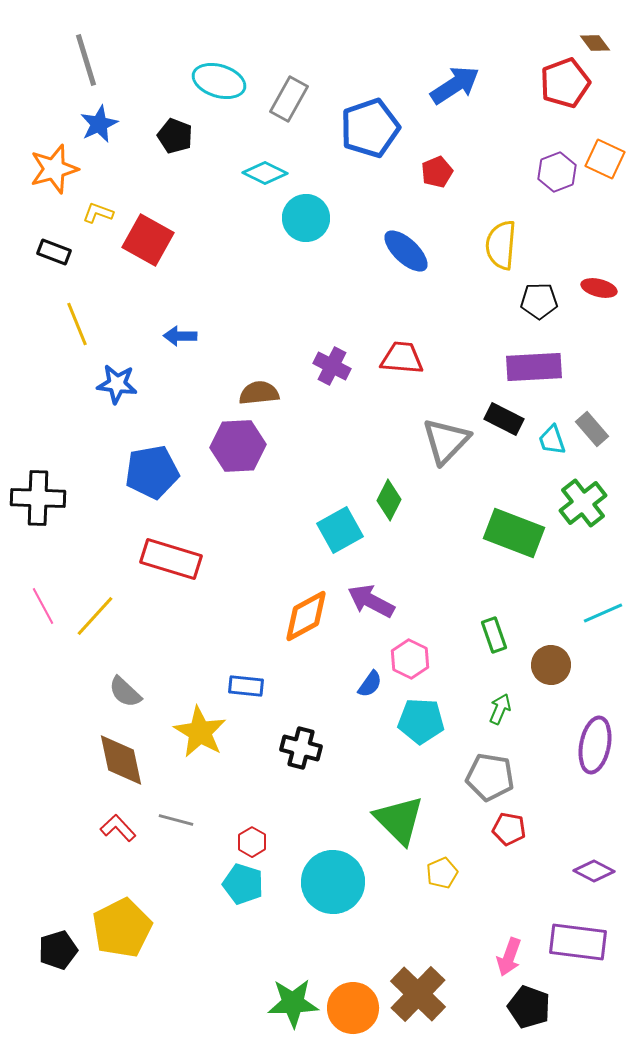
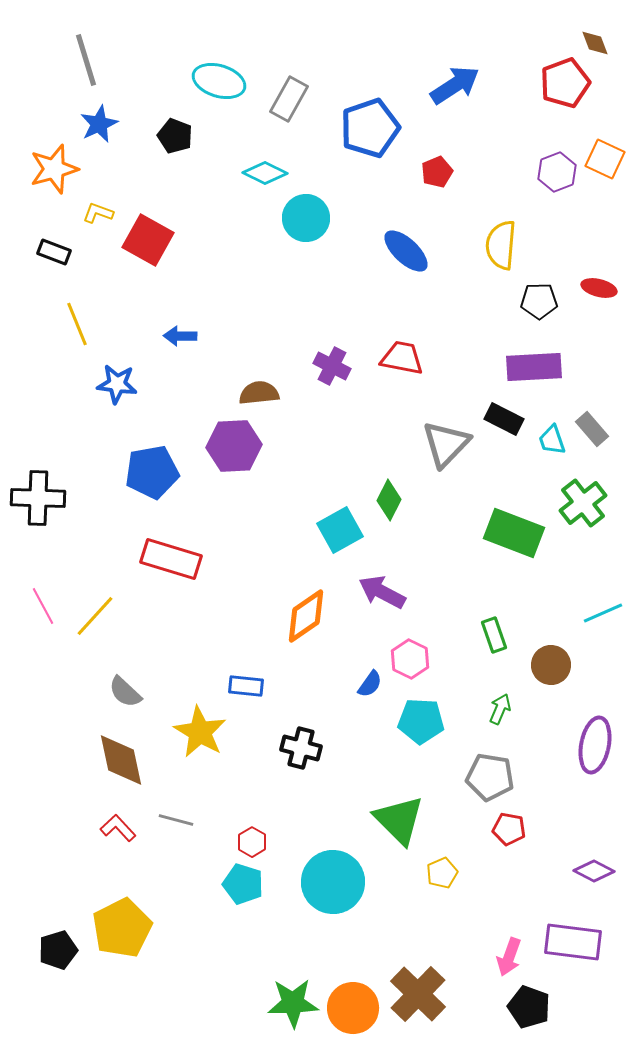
brown diamond at (595, 43): rotated 16 degrees clockwise
red trapezoid at (402, 358): rotated 6 degrees clockwise
gray triangle at (446, 441): moved 3 px down
purple hexagon at (238, 446): moved 4 px left
purple arrow at (371, 601): moved 11 px right, 9 px up
orange diamond at (306, 616): rotated 6 degrees counterclockwise
purple rectangle at (578, 942): moved 5 px left
